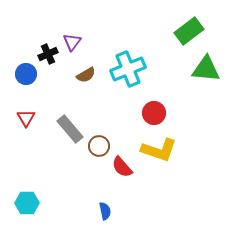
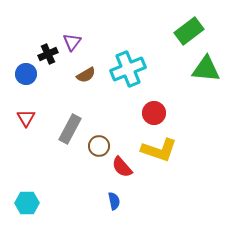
gray rectangle: rotated 68 degrees clockwise
blue semicircle: moved 9 px right, 10 px up
